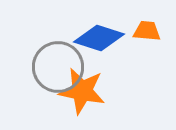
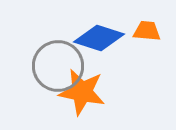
gray circle: moved 1 px up
orange star: moved 1 px down
